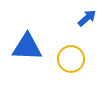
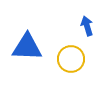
blue arrow: moved 8 px down; rotated 66 degrees counterclockwise
